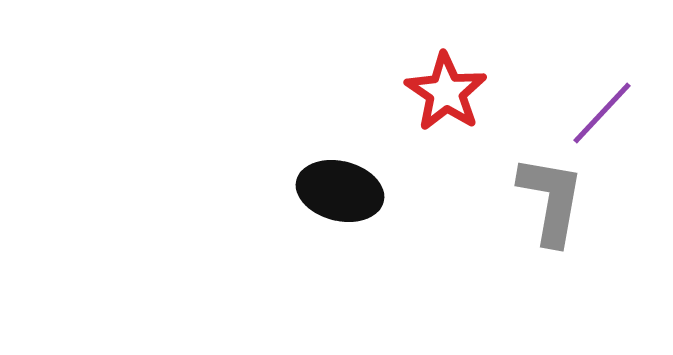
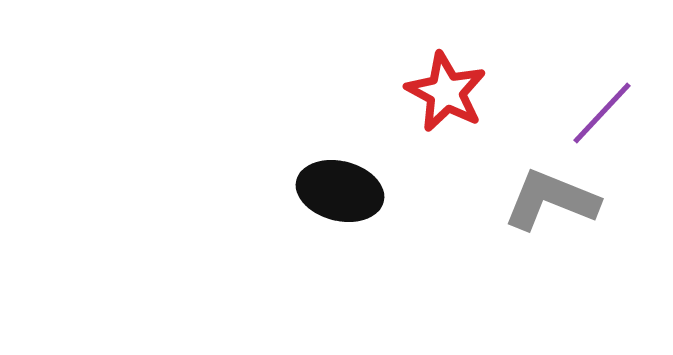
red star: rotated 6 degrees counterclockwise
gray L-shape: rotated 78 degrees counterclockwise
